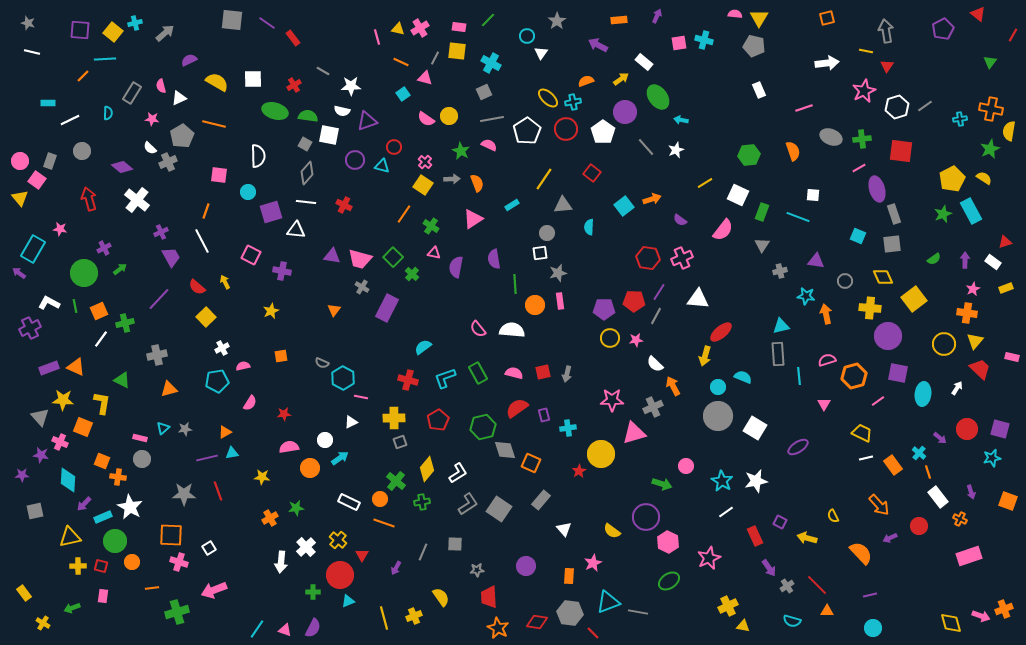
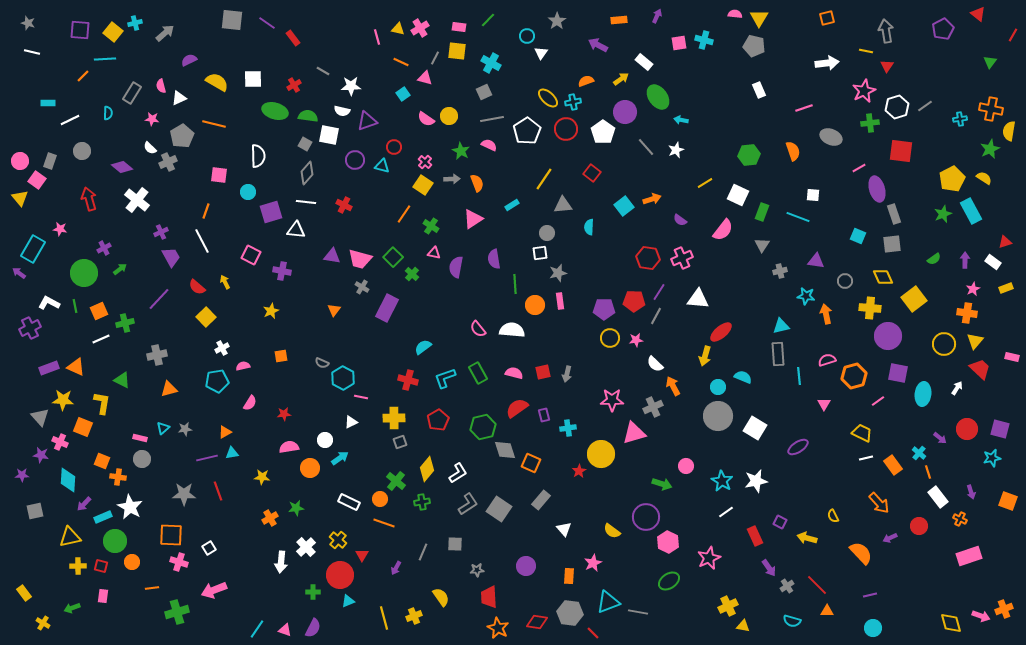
green cross at (862, 139): moved 8 px right, 16 px up
white line at (101, 339): rotated 30 degrees clockwise
orange arrow at (879, 505): moved 2 px up
